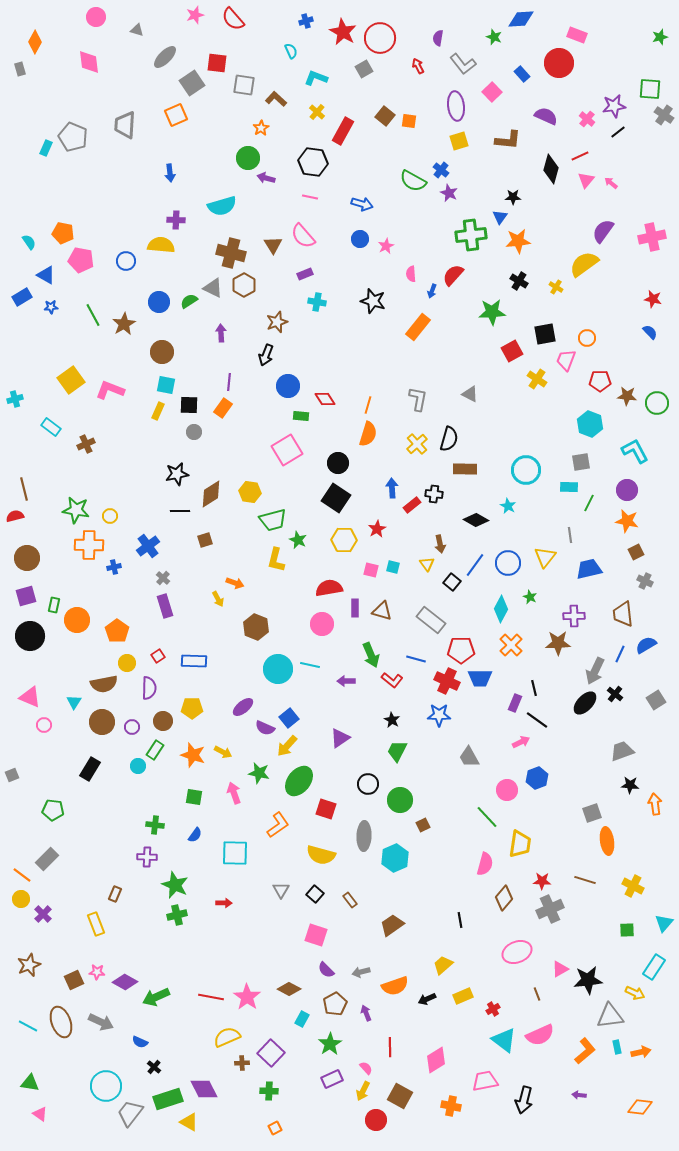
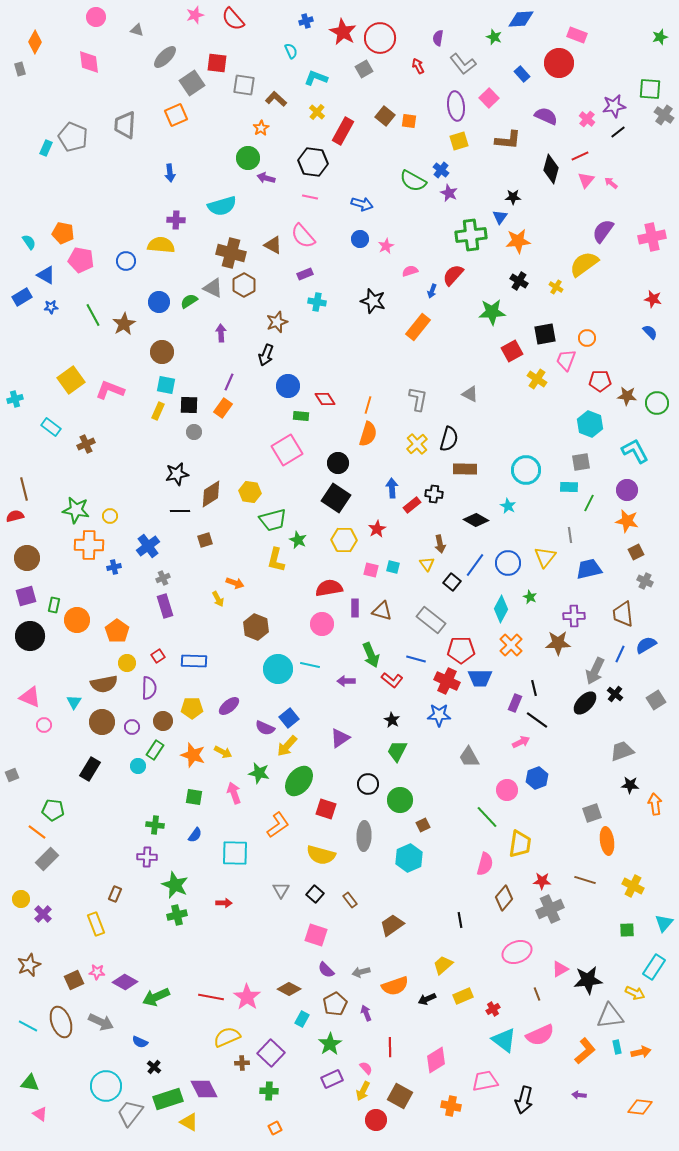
pink square at (492, 92): moved 3 px left, 6 px down
brown triangle at (273, 245): rotated 30 degrees counterclockwise
pink semicircle at (411, 274): moved 1 px left, 3 px up; rotated 77 degrees clockwise
purple line at (229, 382): rotated 18 degrees clockwise
gray cross at (163, 578): rotated 24 degrees clockwise
purple ellipse at (243, 707): moved 14 px left, 1 px up
cyan hexagon at (395, 858): moved 14 px right
orange line at (22, 875): moved 15 px right, 43 px up
